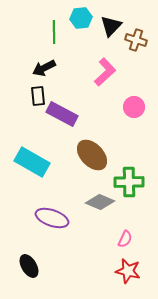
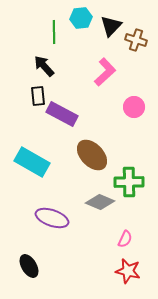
black arrow: moved 2 px up; rotated 75 degrees clockwise
